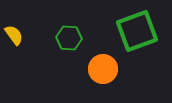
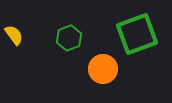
green square: moved 3 px down
green hexagon: rotated 25 degrees counterclockwise
